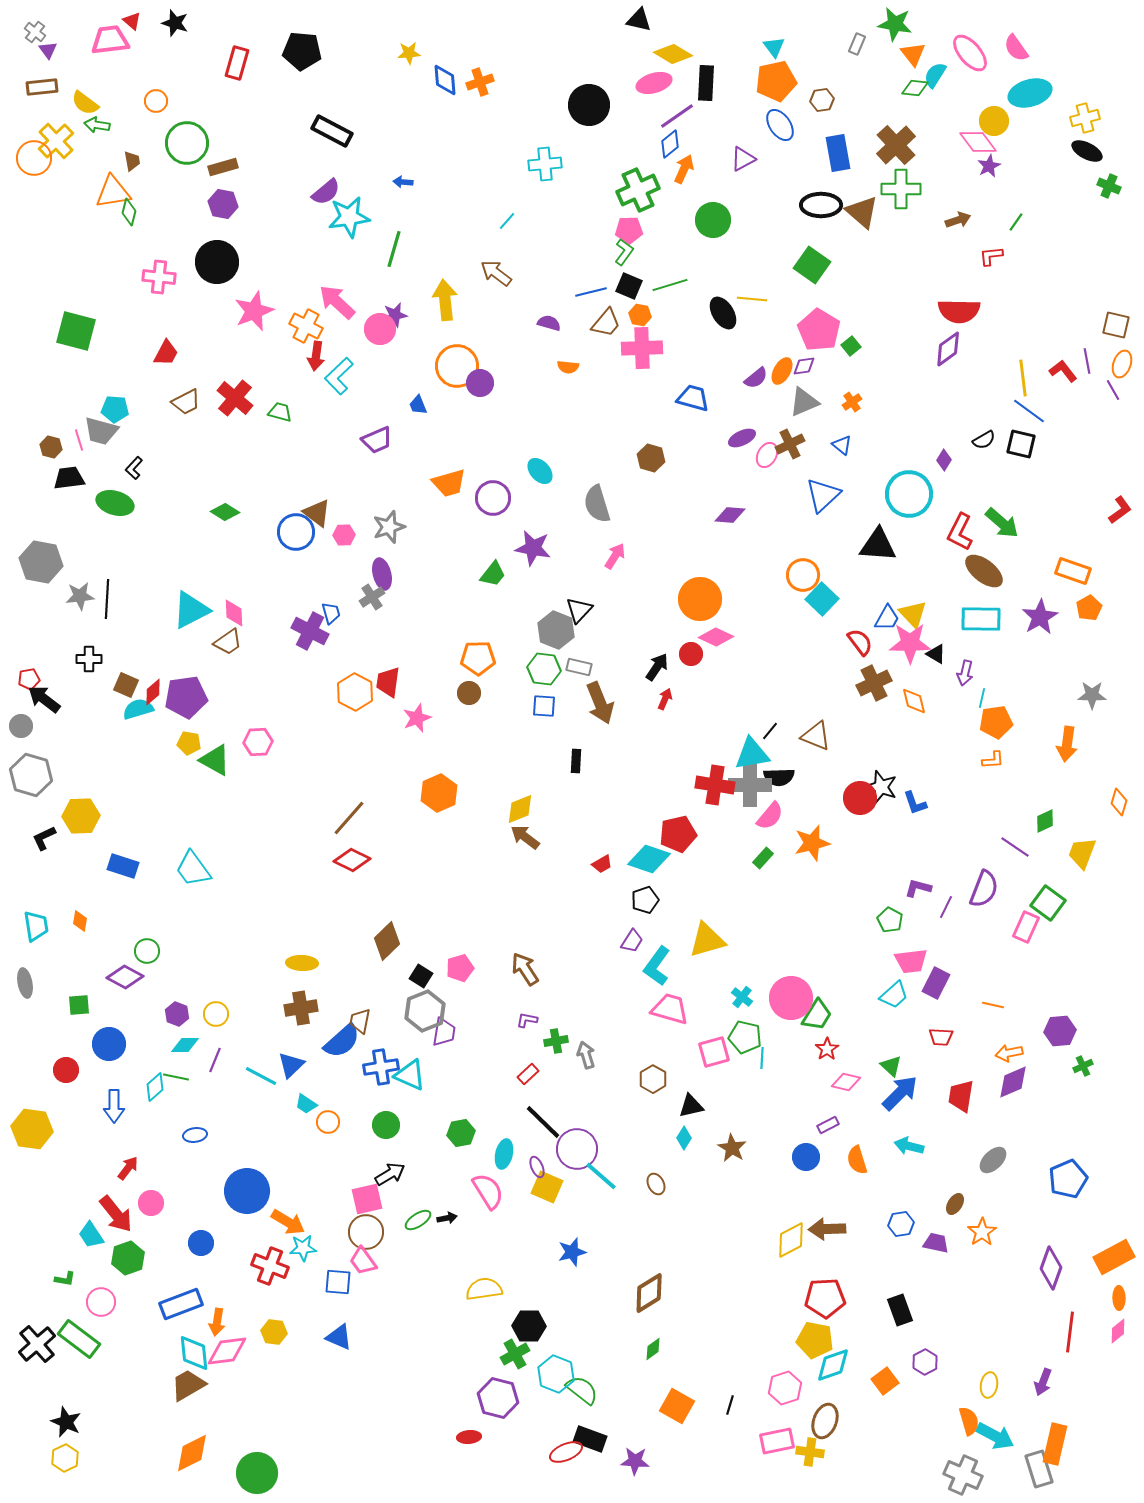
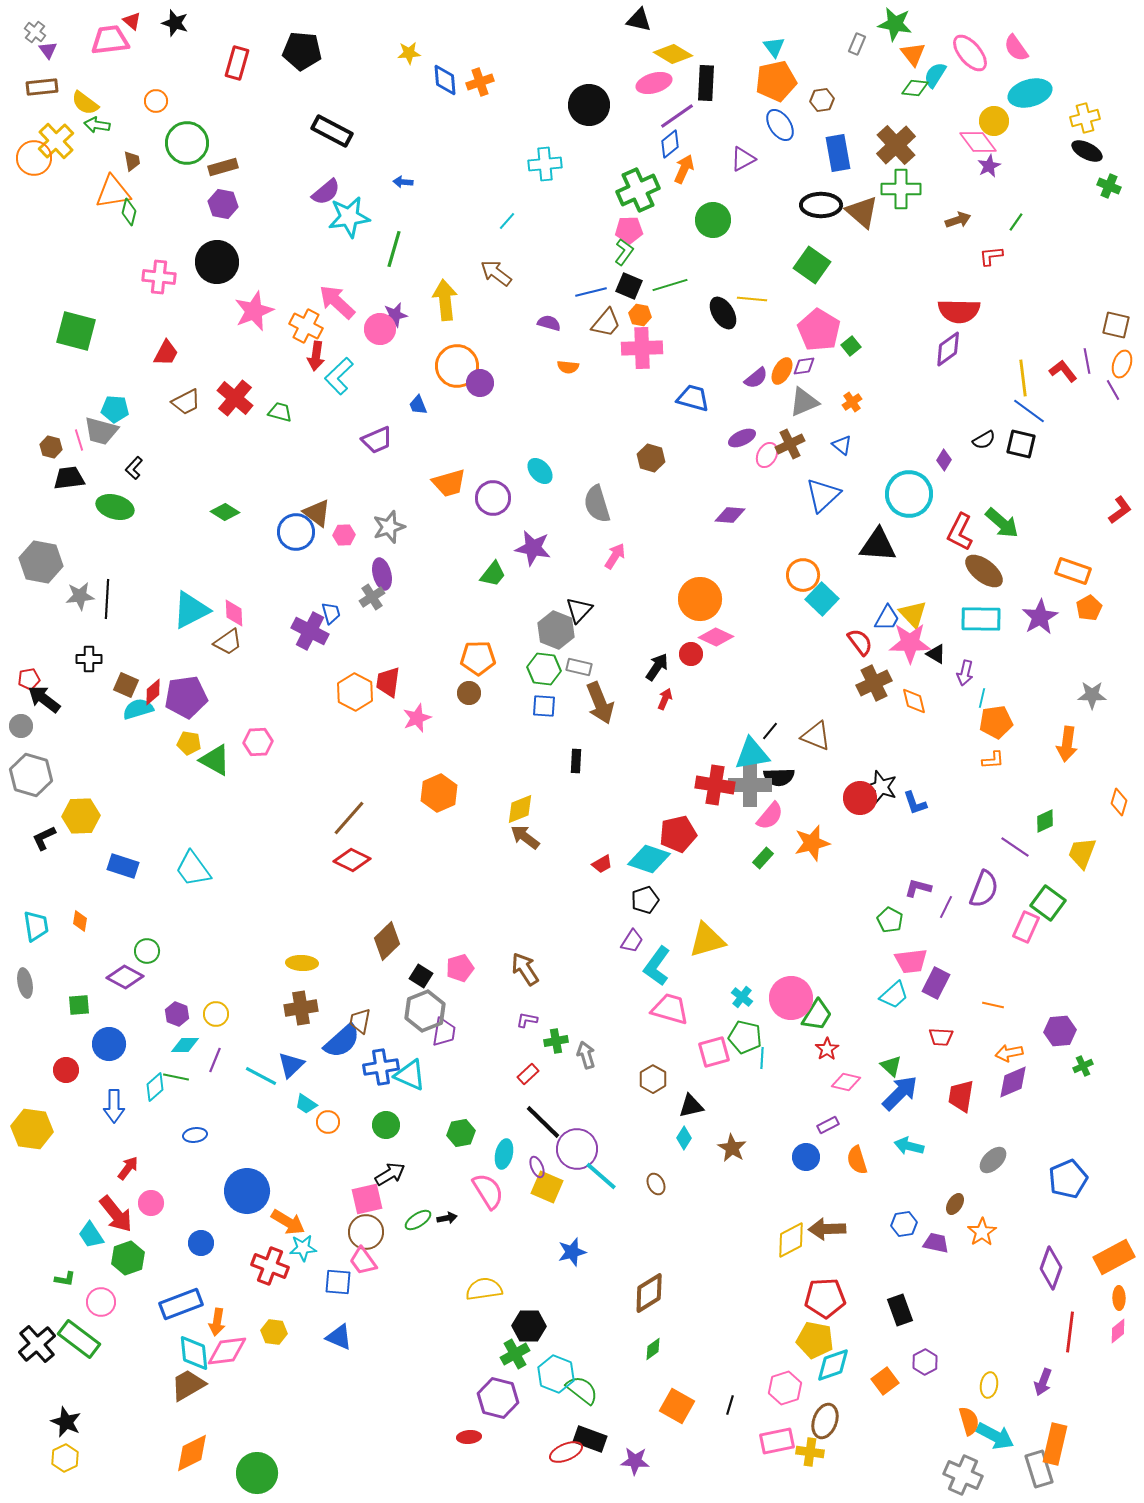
green ellipse at (115, 503): moved 4 px down
blue hexagon at (901, 1224): moved 3 px right
